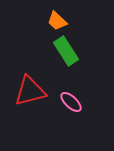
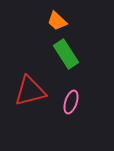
green rectangle: moved 3 px down
pink ellipse: rotated 65 degrees clockwise
